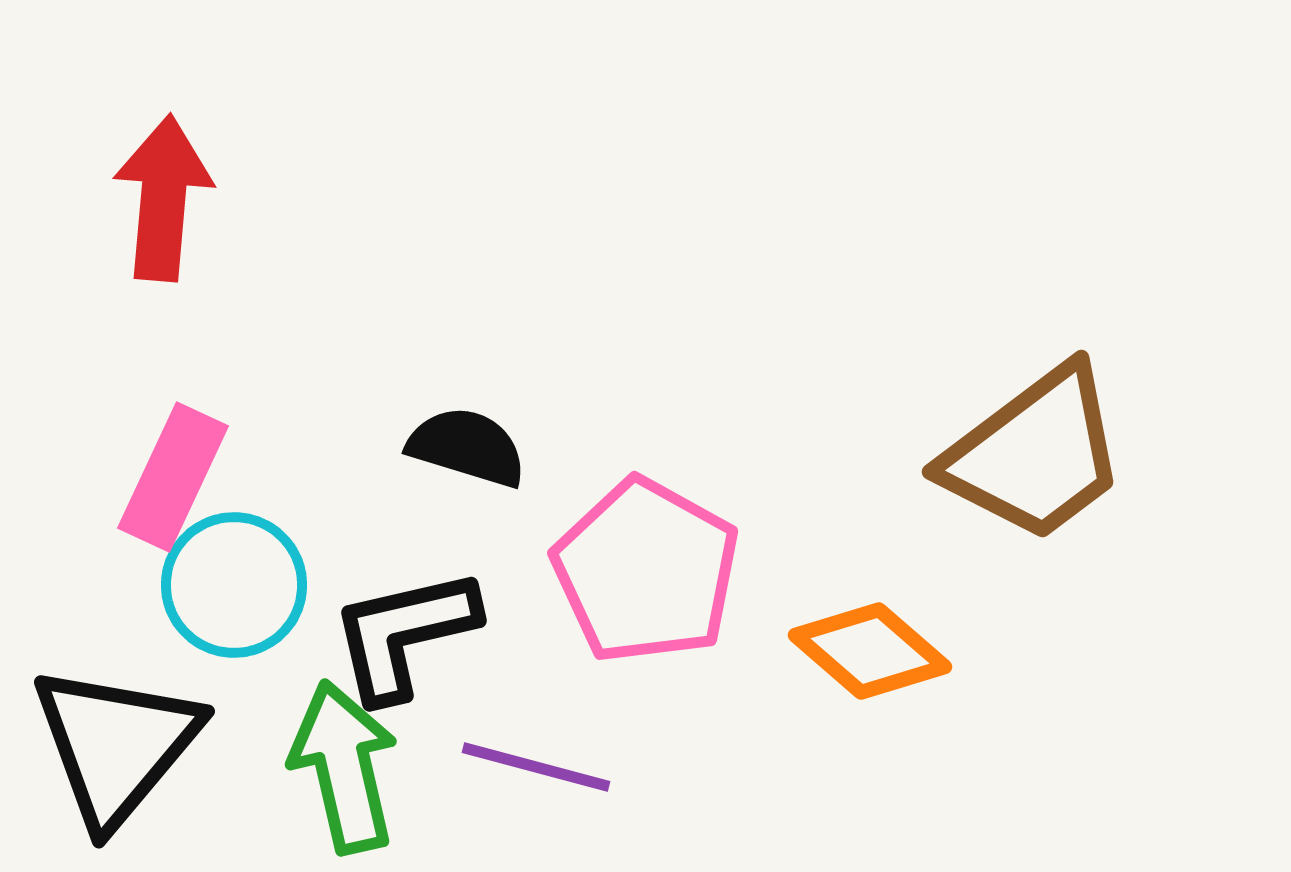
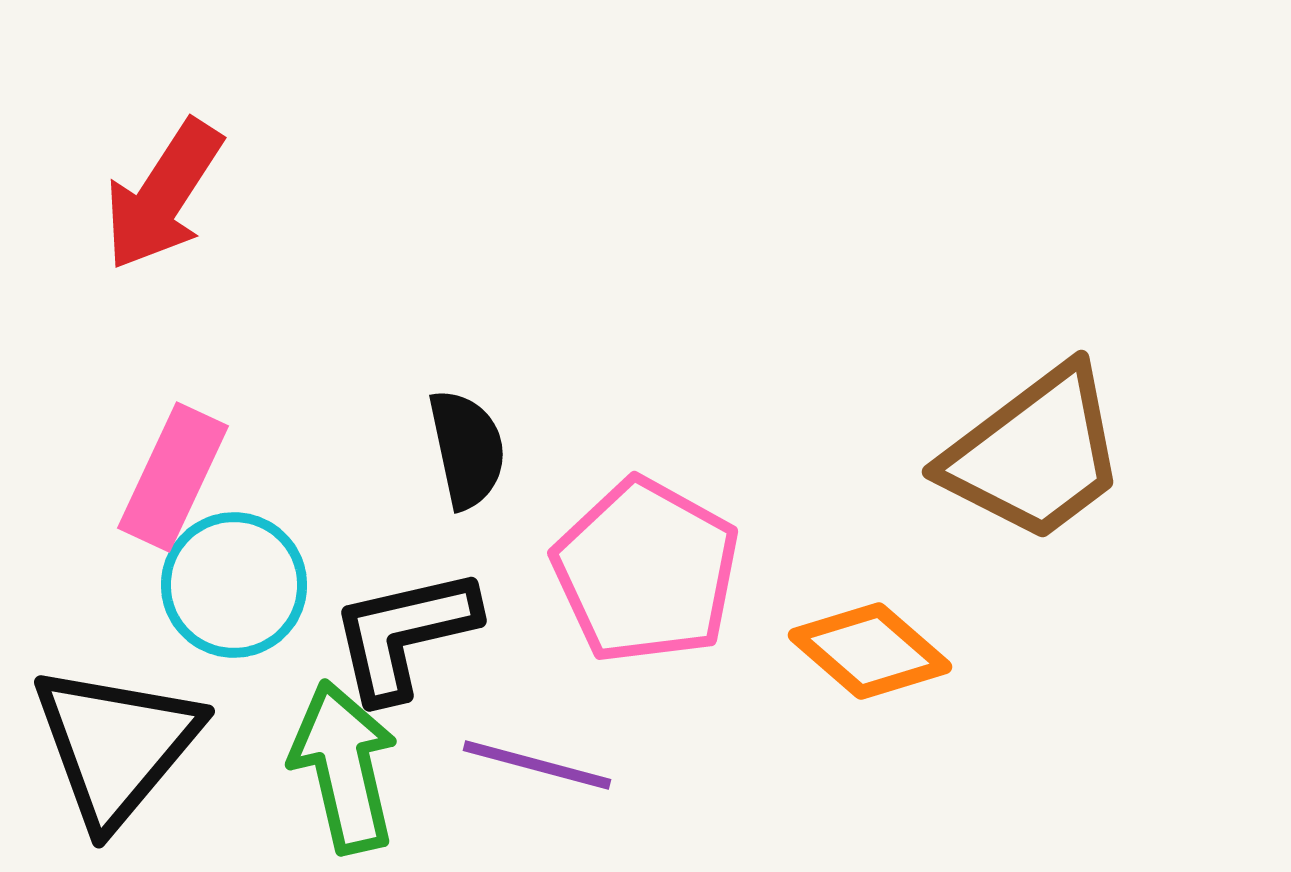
red arrow: moved 3 px up; rotated 152 degrees counterclockwise
black semicircle: moved 2 px down; rotated 61 degrees clockwise
purple line: moved 1 px right, 2 px up
